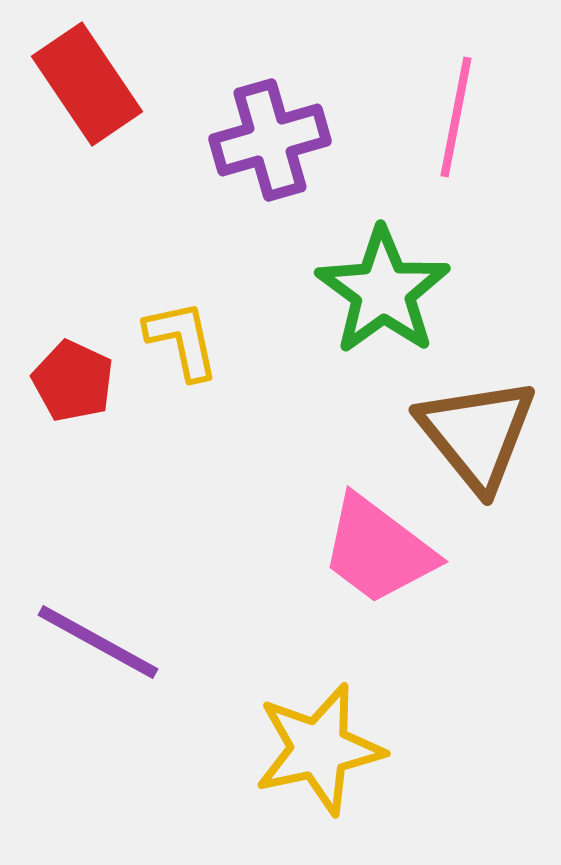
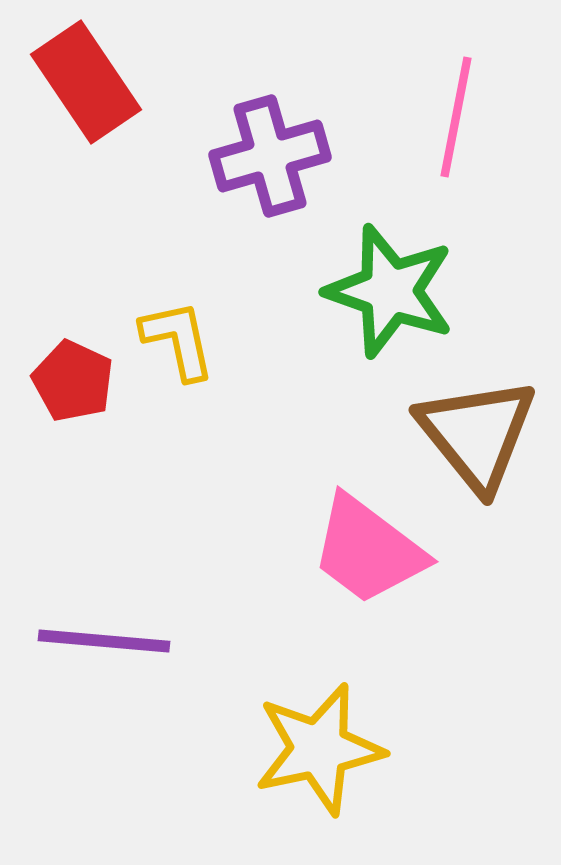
red rectangle: moved 1 px left, 2 px up
purple cross: moved 16 px down
green star: moved 7 px right; rotated 17 degrees counterclockwise
yellow L-shape: moved 4 px left
pink trapezoid: moved 10 px left
purple line: moved 6 px right, 1 px up; rotated 24 degrees counterclockwise
